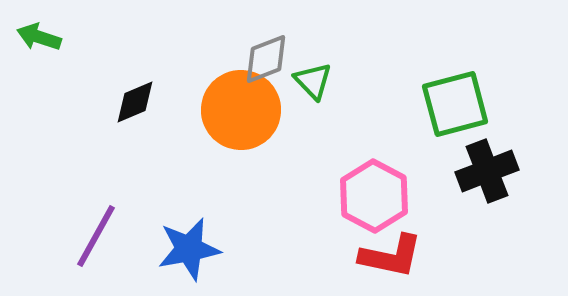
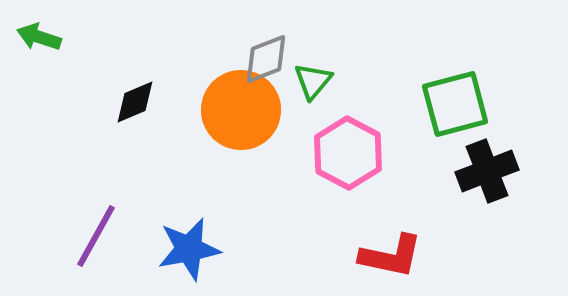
green triangle: rotated 24 degrees clockwise
pink hexagon: moved 26 px left, 43 px up
